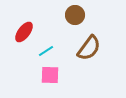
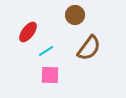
red ellipse: moved 4 px right
